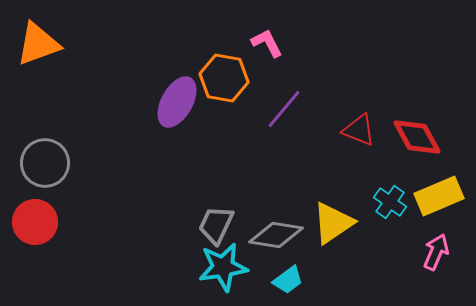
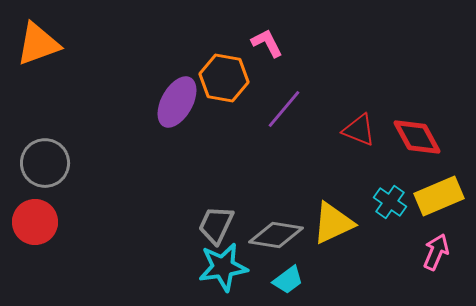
yellow triangle: rotated 9 degrees clockwise
